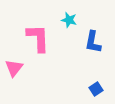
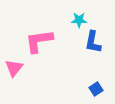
cyan star: moved 10 px right; rotated 14 degrees counterclockwise
pink L-shape: moved 1 px right, 3 px down; rotated 96 degrees counterclockwise
